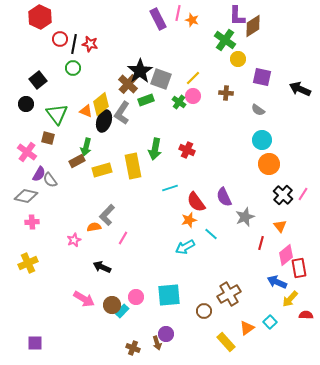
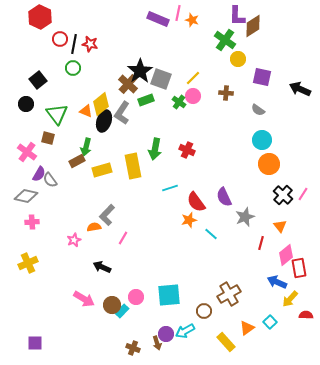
purple rectangle at (158, 19): rotated 40 degrees counterclockwise
cyan arrow at (185, 247): moved 84 px down
